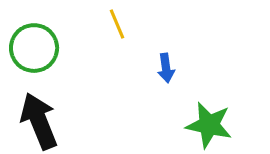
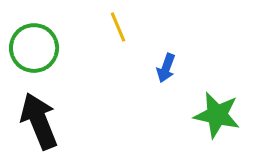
yellow line: moved 1 px right, 3 px down
blue arrow: rotated 28 degrees clockwise
green star: moved 8 px right, 10 px up
